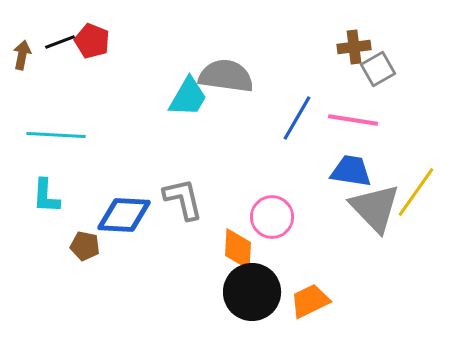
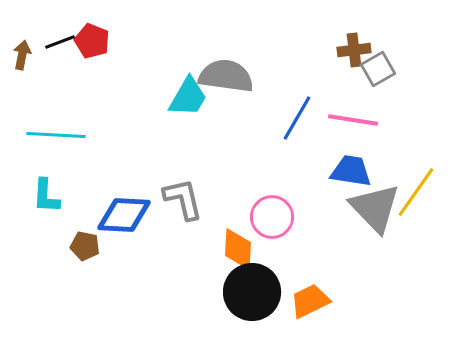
brown cross: moved 3 px down
